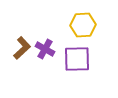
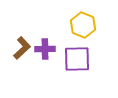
yellow hexagon: rotated 25 degrees clockwise
purple cross: rotated 30 degrees counterclockwise
